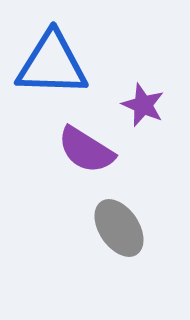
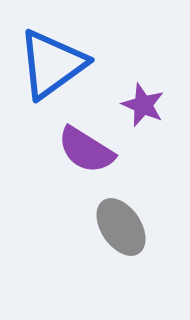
blue triangle: rotated 38 degrees counterclockwise
gray ellipse: moved 2 px right, 1 px up
